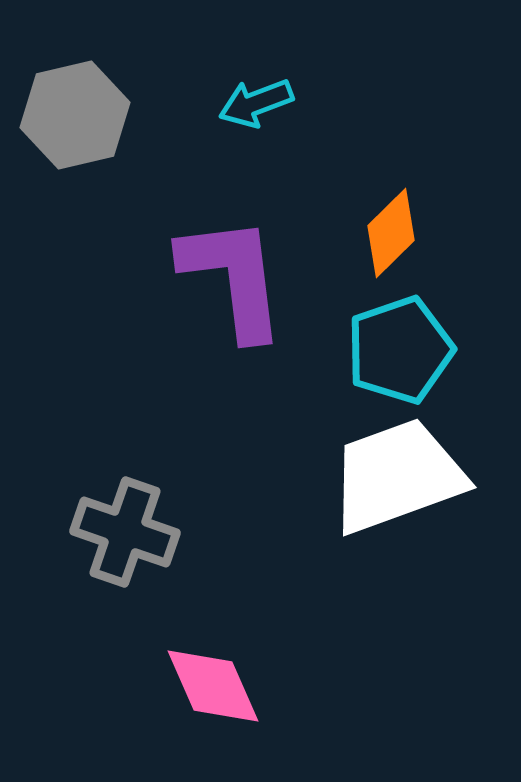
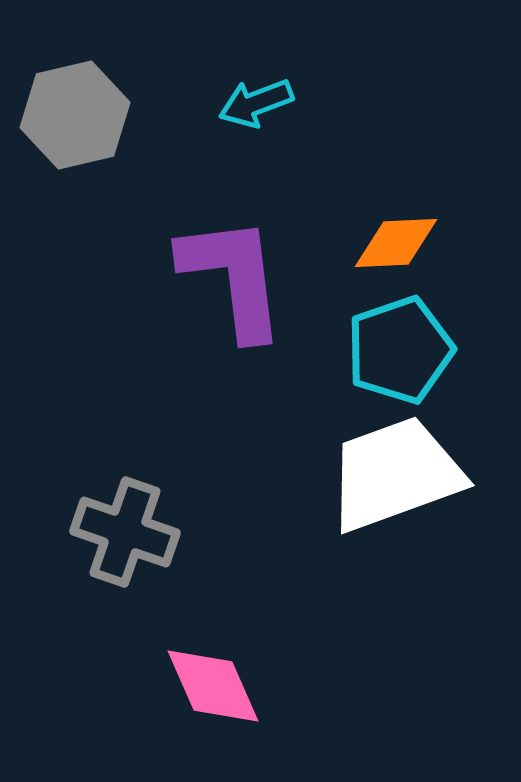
orange diamond: moved 5 px right, 10 px down; rotated 42 degrees clockwise
white trapezoid: moved 2 px left, 2 px up
